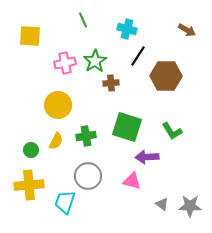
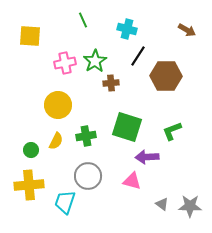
green L-shape: rotated 100 degrees clockwise
